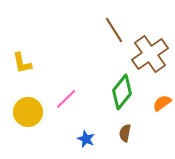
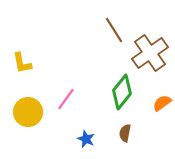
brown cross: moved 1 px up
pink line: rotated 10 degrees counterclockwise
